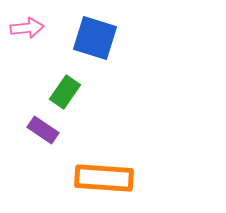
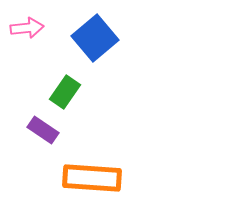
blue square: rotated 33 degrees clockwise
orange rectangle: moved 12 px left
